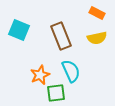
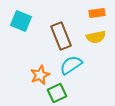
orange rectangle: rotated 35 degrees counterclockwise
cyan square: moved 2 px right, 9 px up
yellow semicircle: moved 1 px left, 1 px up
cyan semicircle: moved 6 px up; rotated 100 degrees counterclockwise
green square: moved 1 px right; rotated 18 degrees counterclockwise
